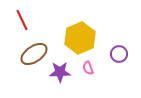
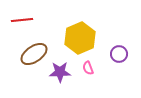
red line: rotated 70 degrees counterclockwise
